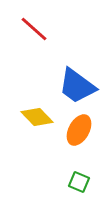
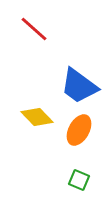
blue trapezoid: moved 2 px right
green square: moved 2 px up
